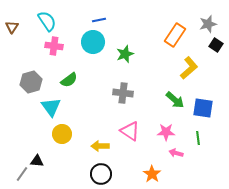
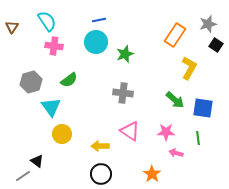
cyan circle: moved 3 px right
yellow L-shape: rotated 20 degrees counterclockwise
black triangle: rotated 32 degrees clockwise
gray line: moved 1 px right, 2 px down; rotated 21 degrees clockwise
